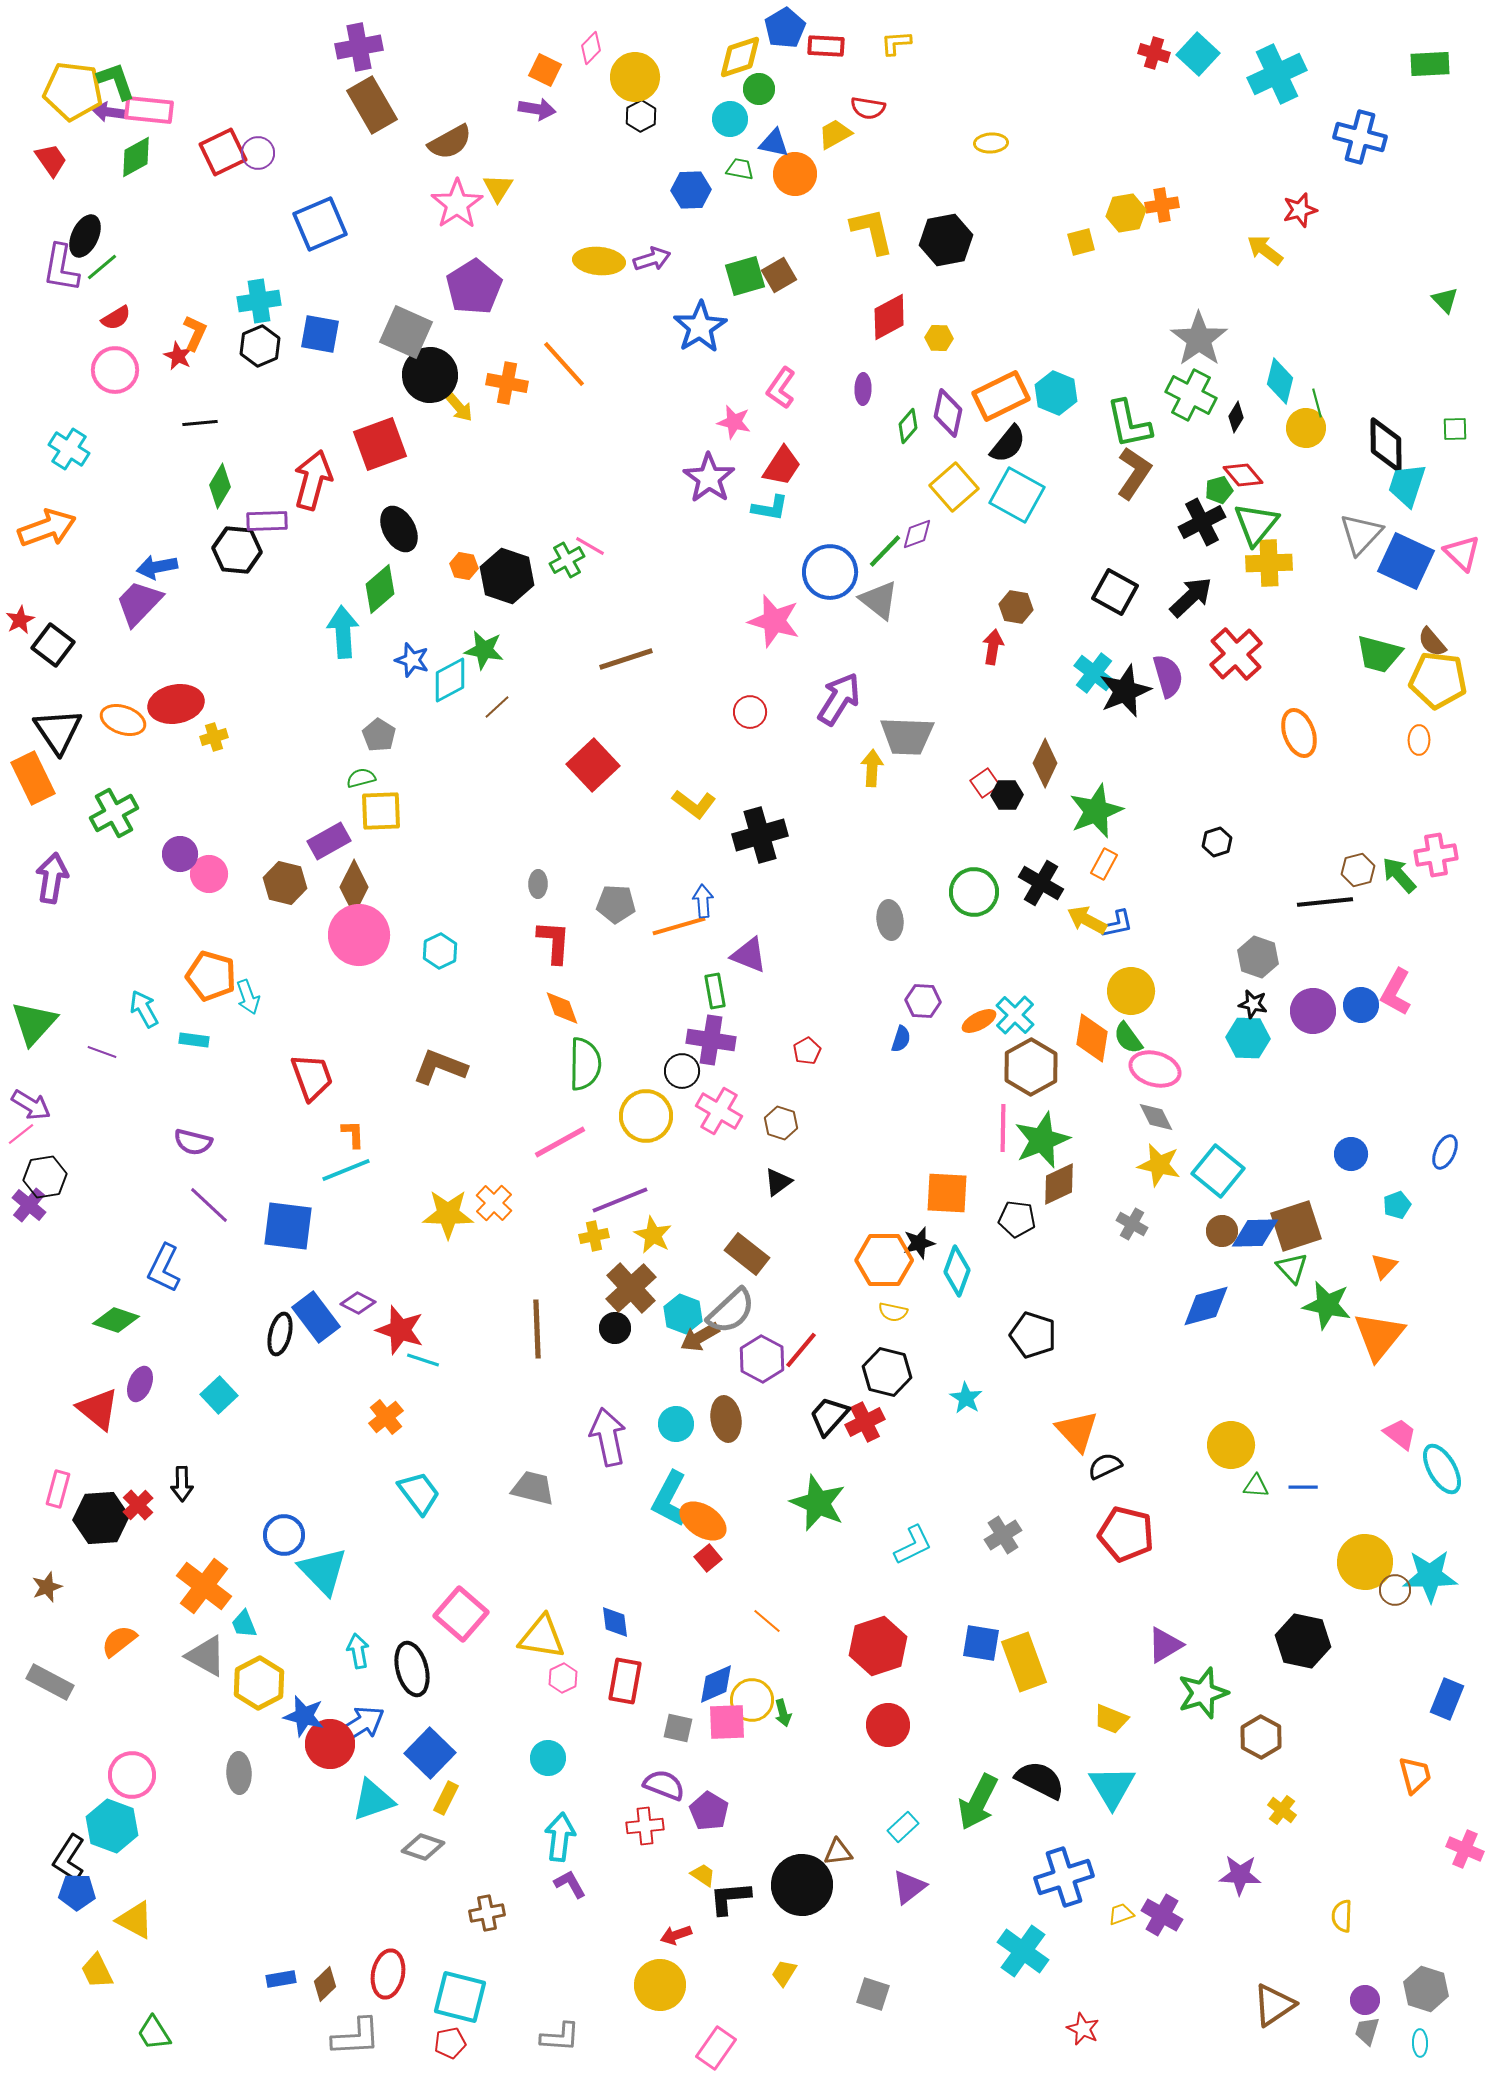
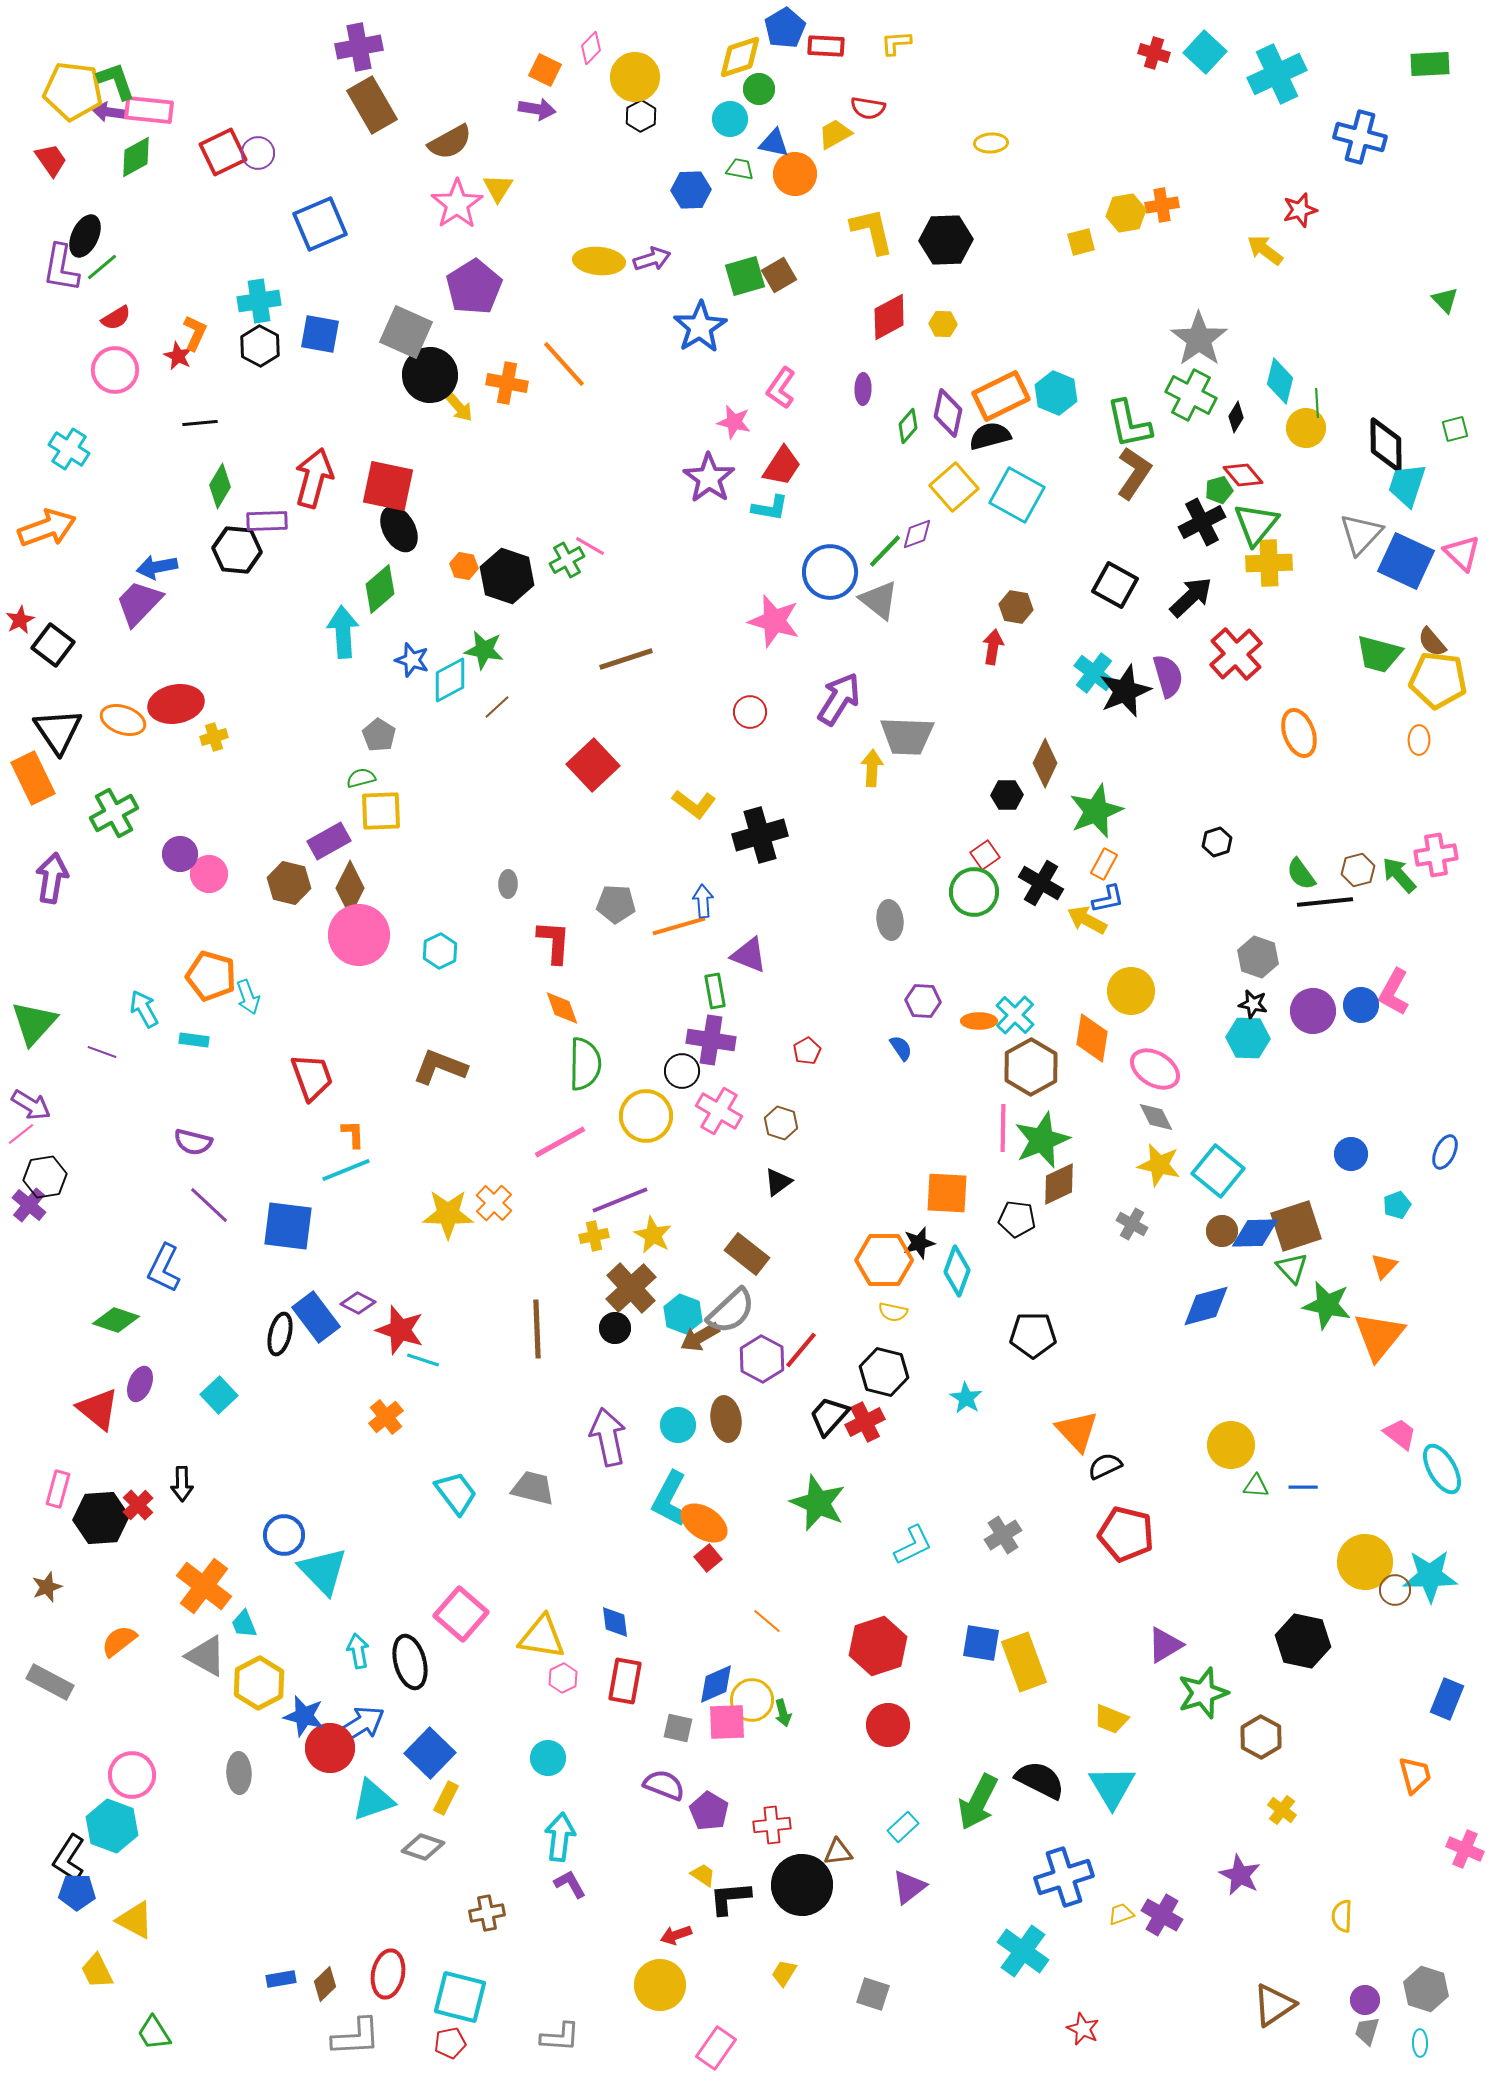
cyan square at (1198, 54): moved 7 px right, 2 px up
black hexagon at (946, 240): rotated 9 degrees clockwise
yellow hexagon at (939, 338): moved 4 px right, 14 px up
black hexagon at (260, 346): rotated 9 degrees counterclockwise
green line at (1317, 403): rotated 12 degrees clockwise
green square at (1455, 429): rotated 12 degrees counterclockwise
red square at (380, 444): moved 8 px right, 42 px down; rotated 32 degrees clockwise
black semicircle at (1008, 444): moved 18 px left, 8 px up; rotated 144 degrees counterclockwise
red arrow at (313, 480): moved 1 px right, 2 px up
black square at (1115, 592): moved 7 px up
red square at (985, 783): moved 72 px down
brown hexagon at (285, 883): moved 4 px right
gray ellipse at (538, 884): moved 30 px left
brown diamond at (354, 887): moved 4 px left, 1 px down
blue L-shape at (1117, 924): moved 9 px left, 25 px up
pink L-shape at (1396, 992): moved 2 px left
orange ellipse at (979, 1021): rotated 28 degrees clockwise
green semicircle at (1128, 1038): moved 173 px right, 164 px up
blue semicircle at (901, 1039): moved 9 px down; rotated 52 degrees counterclockwise
pink ellipse at (1155, 1069): rotated 15 degrees clockwise
black pentagon at (1033, 1335): rotated 18 degrees counterclockwise
black hexagon at (887, 1372): moved 3 px left
cyan circle at (676, 1424): moved 2 px right, 1 px down
cyan trapezoid at (419, 1493): moved 37 px right
orange ellipse at (703, 1521): moved 1 px right, 2 px down
black ellipse at (412, 1669): moved 2 px left, 7 px up
red circle at (330, 1744): moved 4 px down
red cross at (645, 1826): moved 127 px right, 1 px up
purple star at (1240, 1875): rotated 24 degrees clockwise
